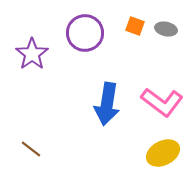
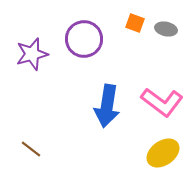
orange square: moved 3 px up
purple circle: moved 1 px left, 6 px down
purple star: rotated 20 degrees clockwise
blue arrow: moved 2 px down
yellow ellipse: rotated 8 degrees counterclockwise
